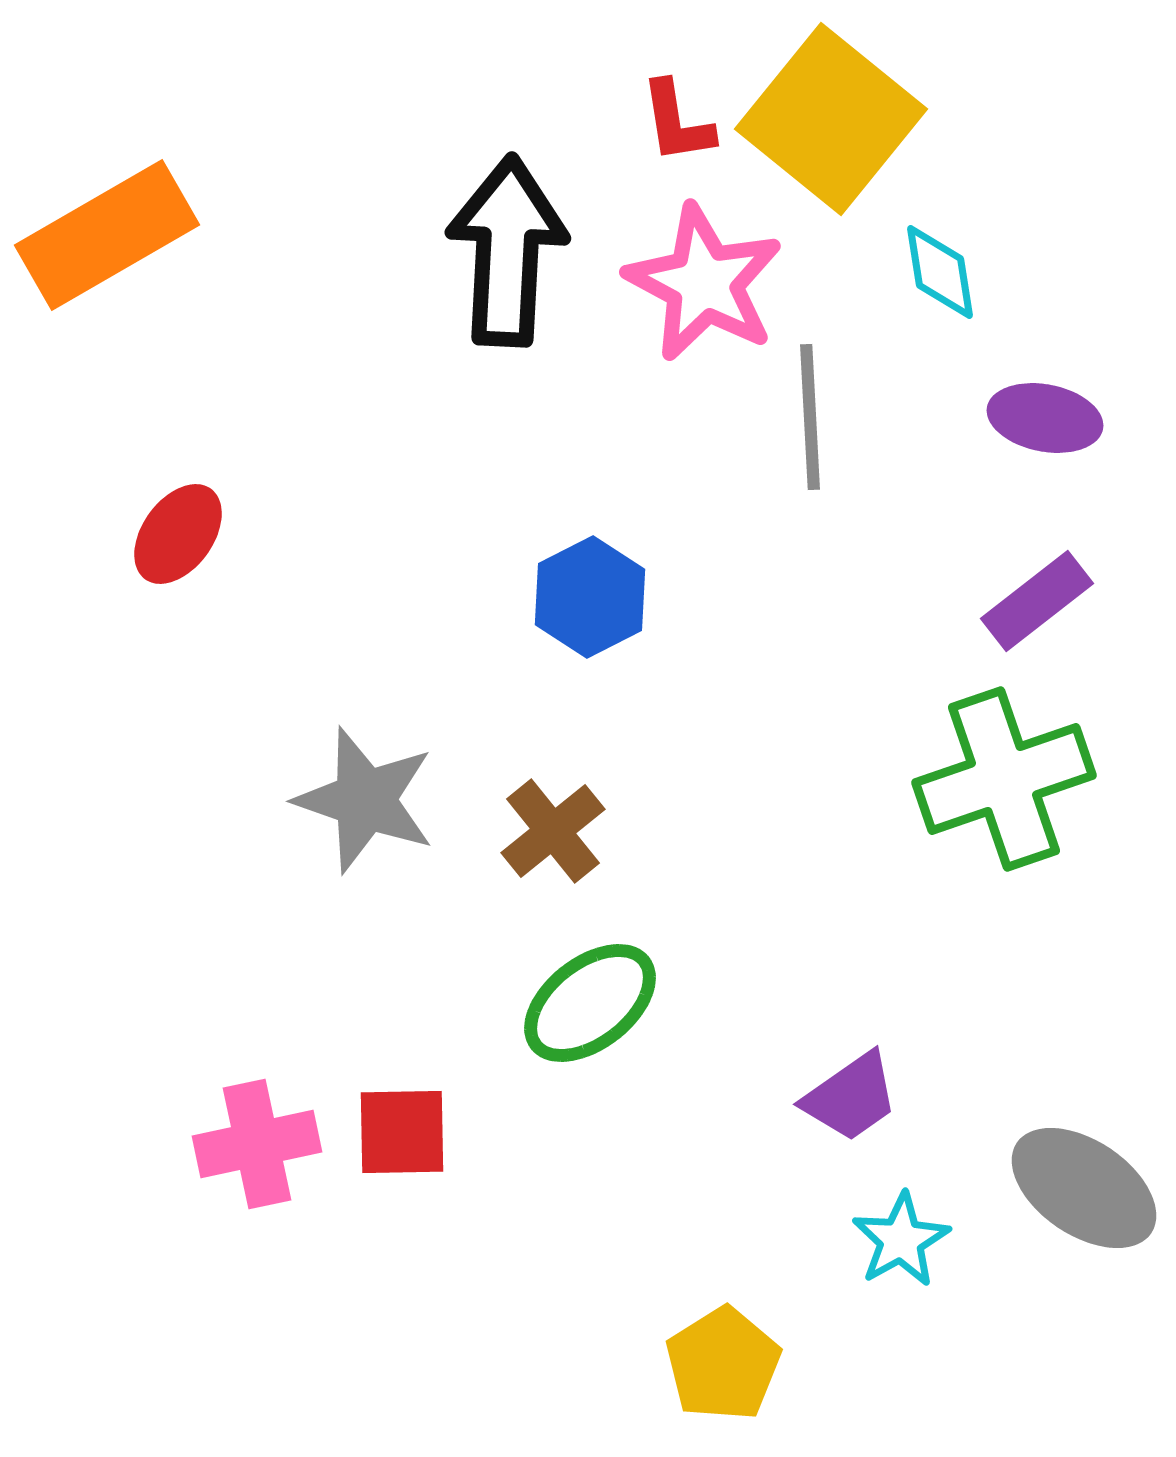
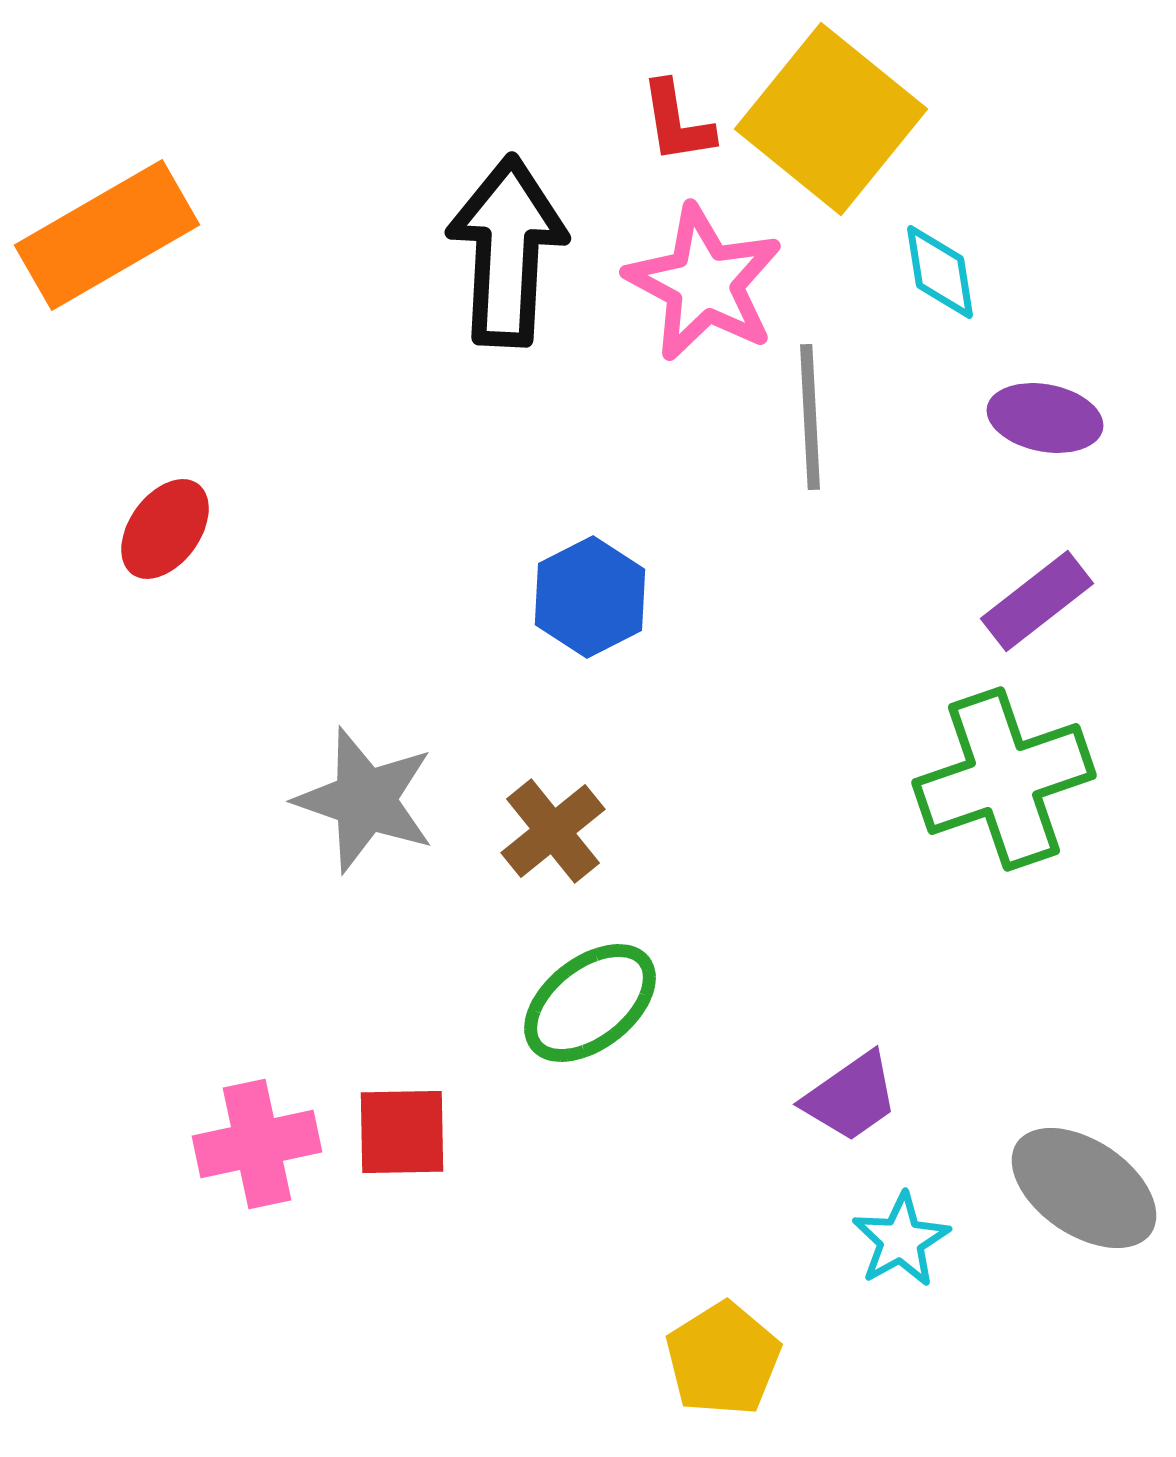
red ellipse: moved 13 px left, 5 px up
yellow pentagon: moved 5 px up
